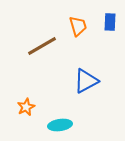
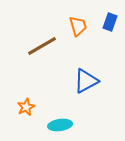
blue rectangle: rotated 18 degrees clockwise
